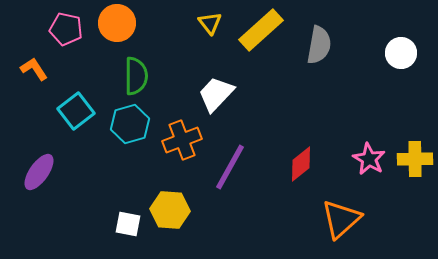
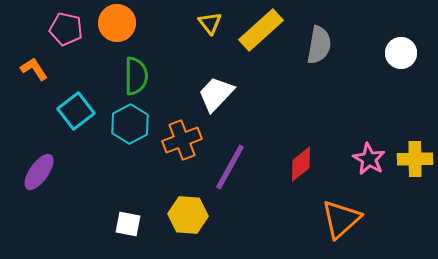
cyan hexagon: rotated 12 degrees counterclockwise
yellow hexagon: moved 18 px right, 5 px down
